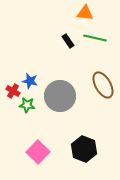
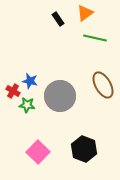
orange triangle: rotated 42 degrees counterclockwise
black rectangle: moved 10 px left, 22 px up
